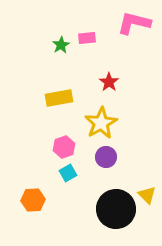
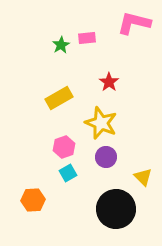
yellow rectangle: rotated 20 degrees counterclockwise
yellow star: rotated 20 degrees counterclockwise
yellow triangle: moved 4 px left, 18 px up
